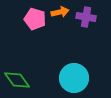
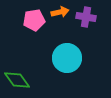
pink pentagon: moved 1 px left, 1 px down; rotated 25 degrees counterclockwise
cyan circle: moved 7 px left, 20 px up
